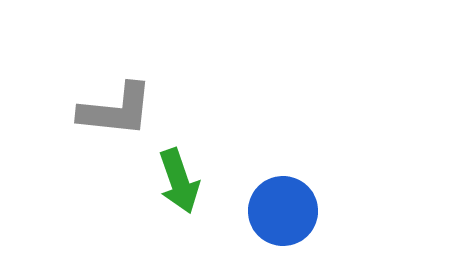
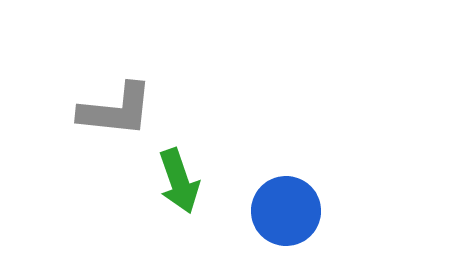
blue circle: moved 3 px right
